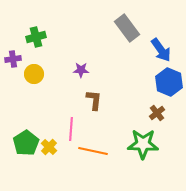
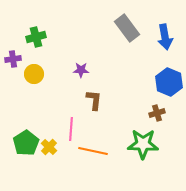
blue arrow: moved 4 px right, 13 px up; rotated 25 degrees clockwise
brown cross: rotated 21 degrees clockwise
